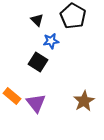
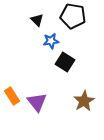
black pentagon: rotated 20 degrees counterclockwise
black square: moved 27 px right
orange rectangle: rotated 18 degrees clockwise
purple triangle: moved 1 px right, 1 px up
